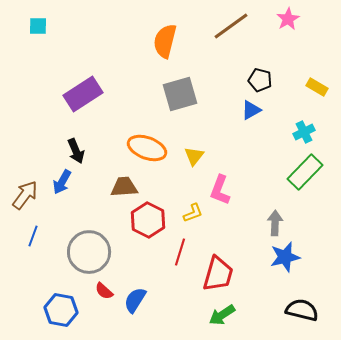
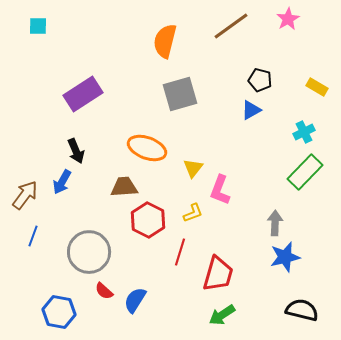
yellow triangle: moved 1 px left, 12 px down
blue hexagon: moved 2 px left, 2 px down
